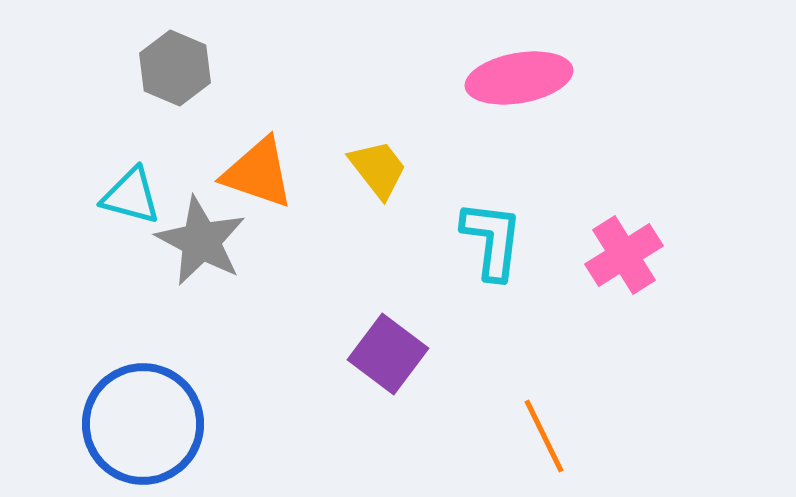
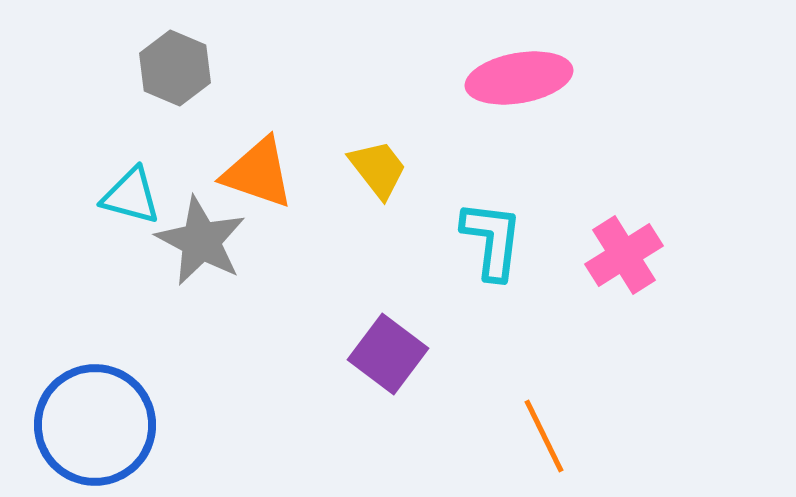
blue circle: moved 48 px left, 1 px down
